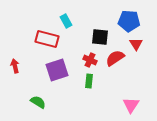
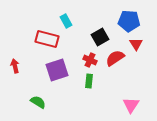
black square: rotated 36 degrees counterclockwise
